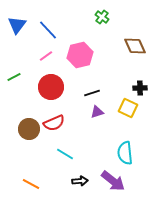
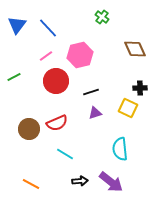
blue line: moved 2 px up
brown diamond: moved 3 px down
red circle: moved 5 px right, 6 px up
black line: moved 1 px left, 1 px up
purple triangle: moved 2 px left, 1 px down
red semicircle: moved 3 px right
cyan semicircle: moved 5 px left, 4 px up
purple arrow: moved 2 px left, 1 px down
